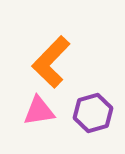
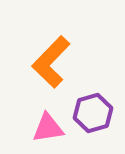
pink triangle: moved 9 px right, 17 px down
